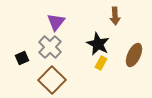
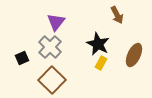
brown arrow: moved 2 px right, 1 px up; rotated 24 degrees counterclockwise
